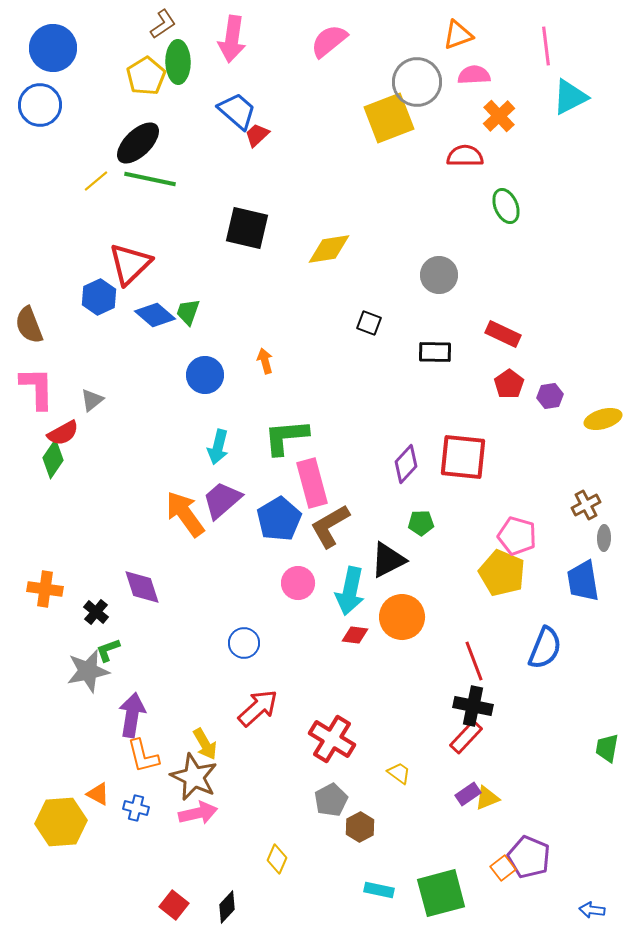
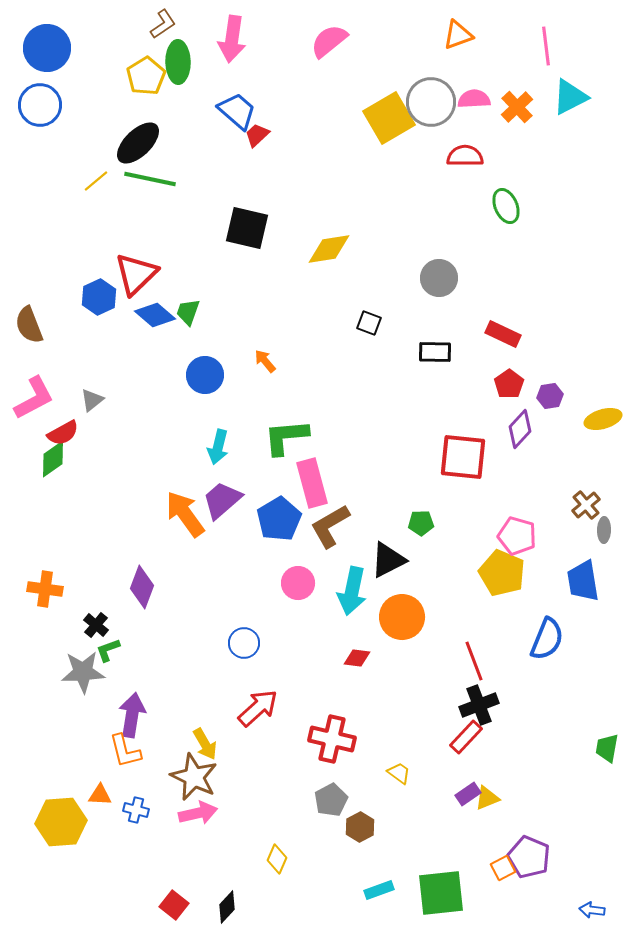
blue circle at (53, 48): moved 6 px left
pink semicircle at (474, 75): moved 24 px down
gray circle at (417, 82): moved 14 px right, 20 px down
orange cross at (499, 116): moved 18 px right, 9 px up
yellow square at (389, 118): rotated 9 degrees counterclockwise
red triangle at (130, 264): moved 6 px right, 10 px down
gray circle at (439, 275): moved 3 px down
orange arrow at (265, 361): rotated 25 degrees counterclockwise
pink L-shape at (37, 388): moved 3 px left, 10 px down; rotated 63 degrees clockwise
green diamond at (53, 459): rotated 21 degrees clockwise
purple diamond at (406, 464): moved 114 px right, 35 px up
brown cross at (586, 505): rotated 12 degrees counterclockwise
gray ellipse at (604, 538): moved 8 px up
purple diamond at (142, 587): rotated 39 degrees clockwise
cyan arrow at (350, 591): moved 2 px right
black cross at (96, 612): moved 13 px down
red diamond at (355, 635): moved 2 px right, 23 px down
blue semicircle at (545, 648): moved 2 px right, 9 px up
gray star at (88, 671): moved 5 px left, 1 px down; rotated 9 degrees clockwise
black cross at (473, 706): moved 6 px right, 1 px up; rotated 33 degrees counterclockwise
red cross at (332, 739): rotated 18 degrees counterclockwise
orange L-shape at (143, 756): moved 18 px left, 5 px up
orange triangle at (98, 794): moved 2 px right, 1 px down; rotated 25 degrees counterclockwise
blue cross at (136, 808): moved 2 px down
orange square at (503, 868): rotated 10 degrees clockwise
cyan rectangle at (379, 890): rotated 32 degrees counterclockwise
green square at (441, 893): rotated 9 degrees clockwise
